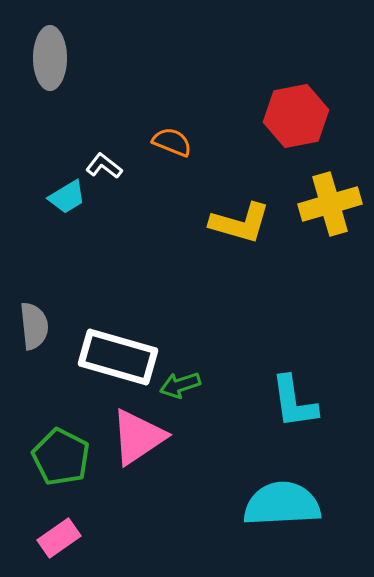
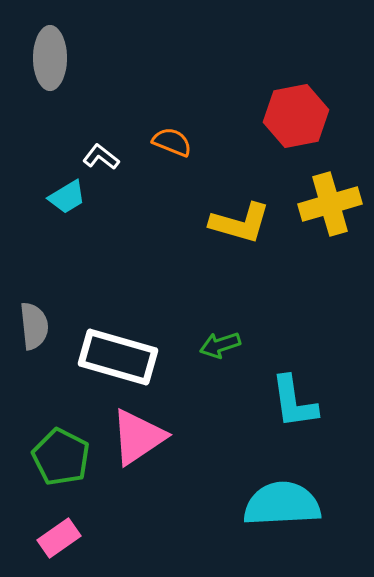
white L-shape: moved 3 px left, 9 px up
green arrow: moved 40 px right, 40 px up
